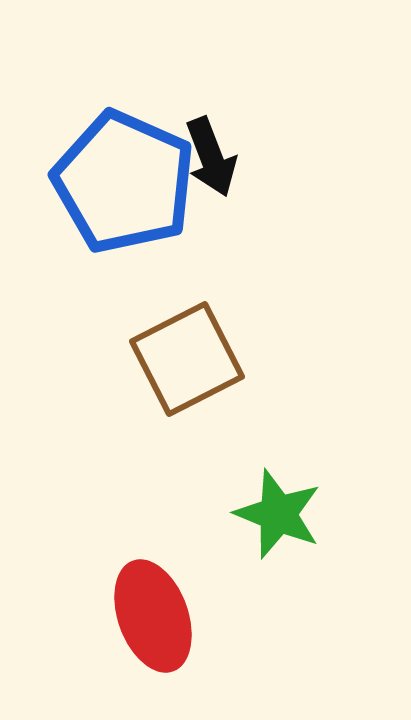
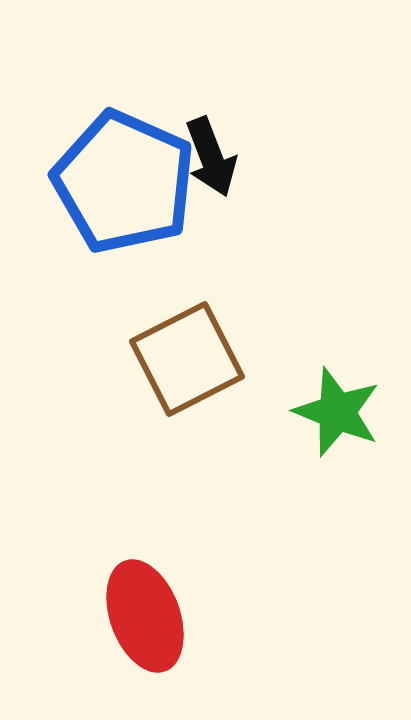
green star: moved 59 px right, 102 px up
red ellipse: moved 8 px left
